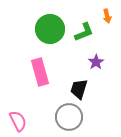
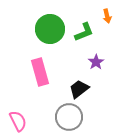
black trapezoid: rotated 35 degrees clockwise
